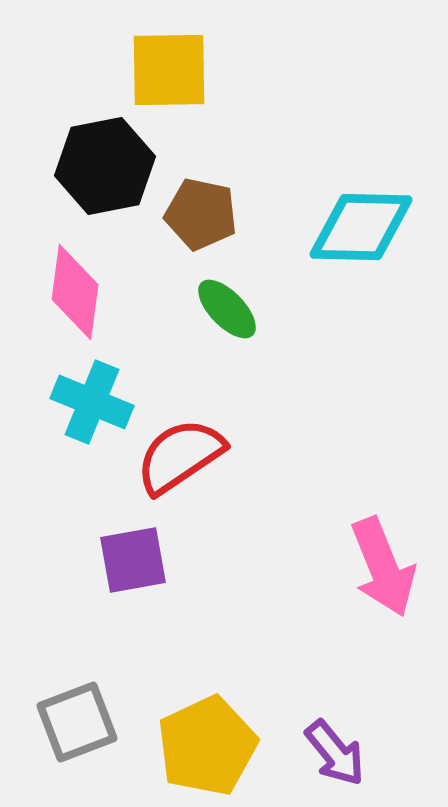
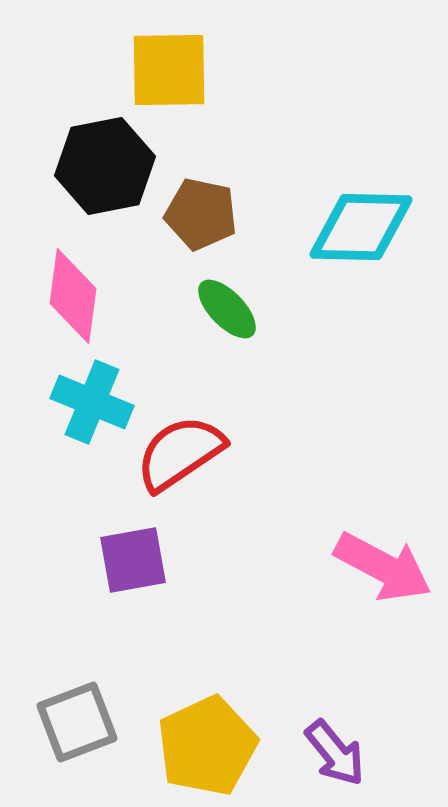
pink diamond: moved 2 px left, 4 px down
red semicircle: moved 3 px up
pink arrow: rotated 40 degrees counterclockwise
